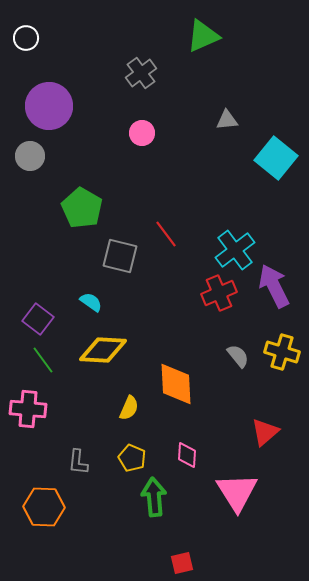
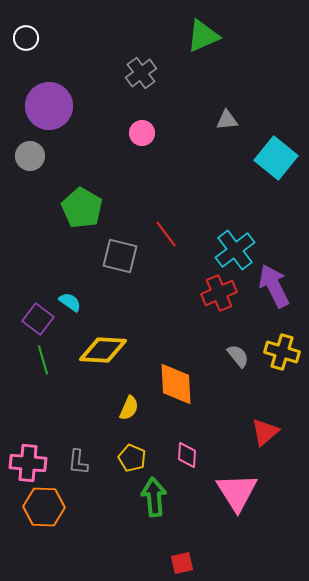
cyan semicircle: moved 21 px left
green line: rotated 20 degrees clockwise
pink cross: moved 54 px down
